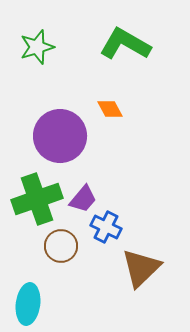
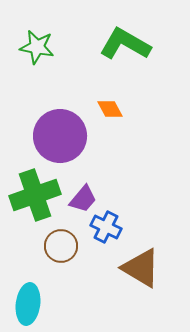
green star: rotated 28 degrees clockwise
green cross: moved 2 px left, 4 px up
brown triangle: rotated 45 degrees counterclockwise
